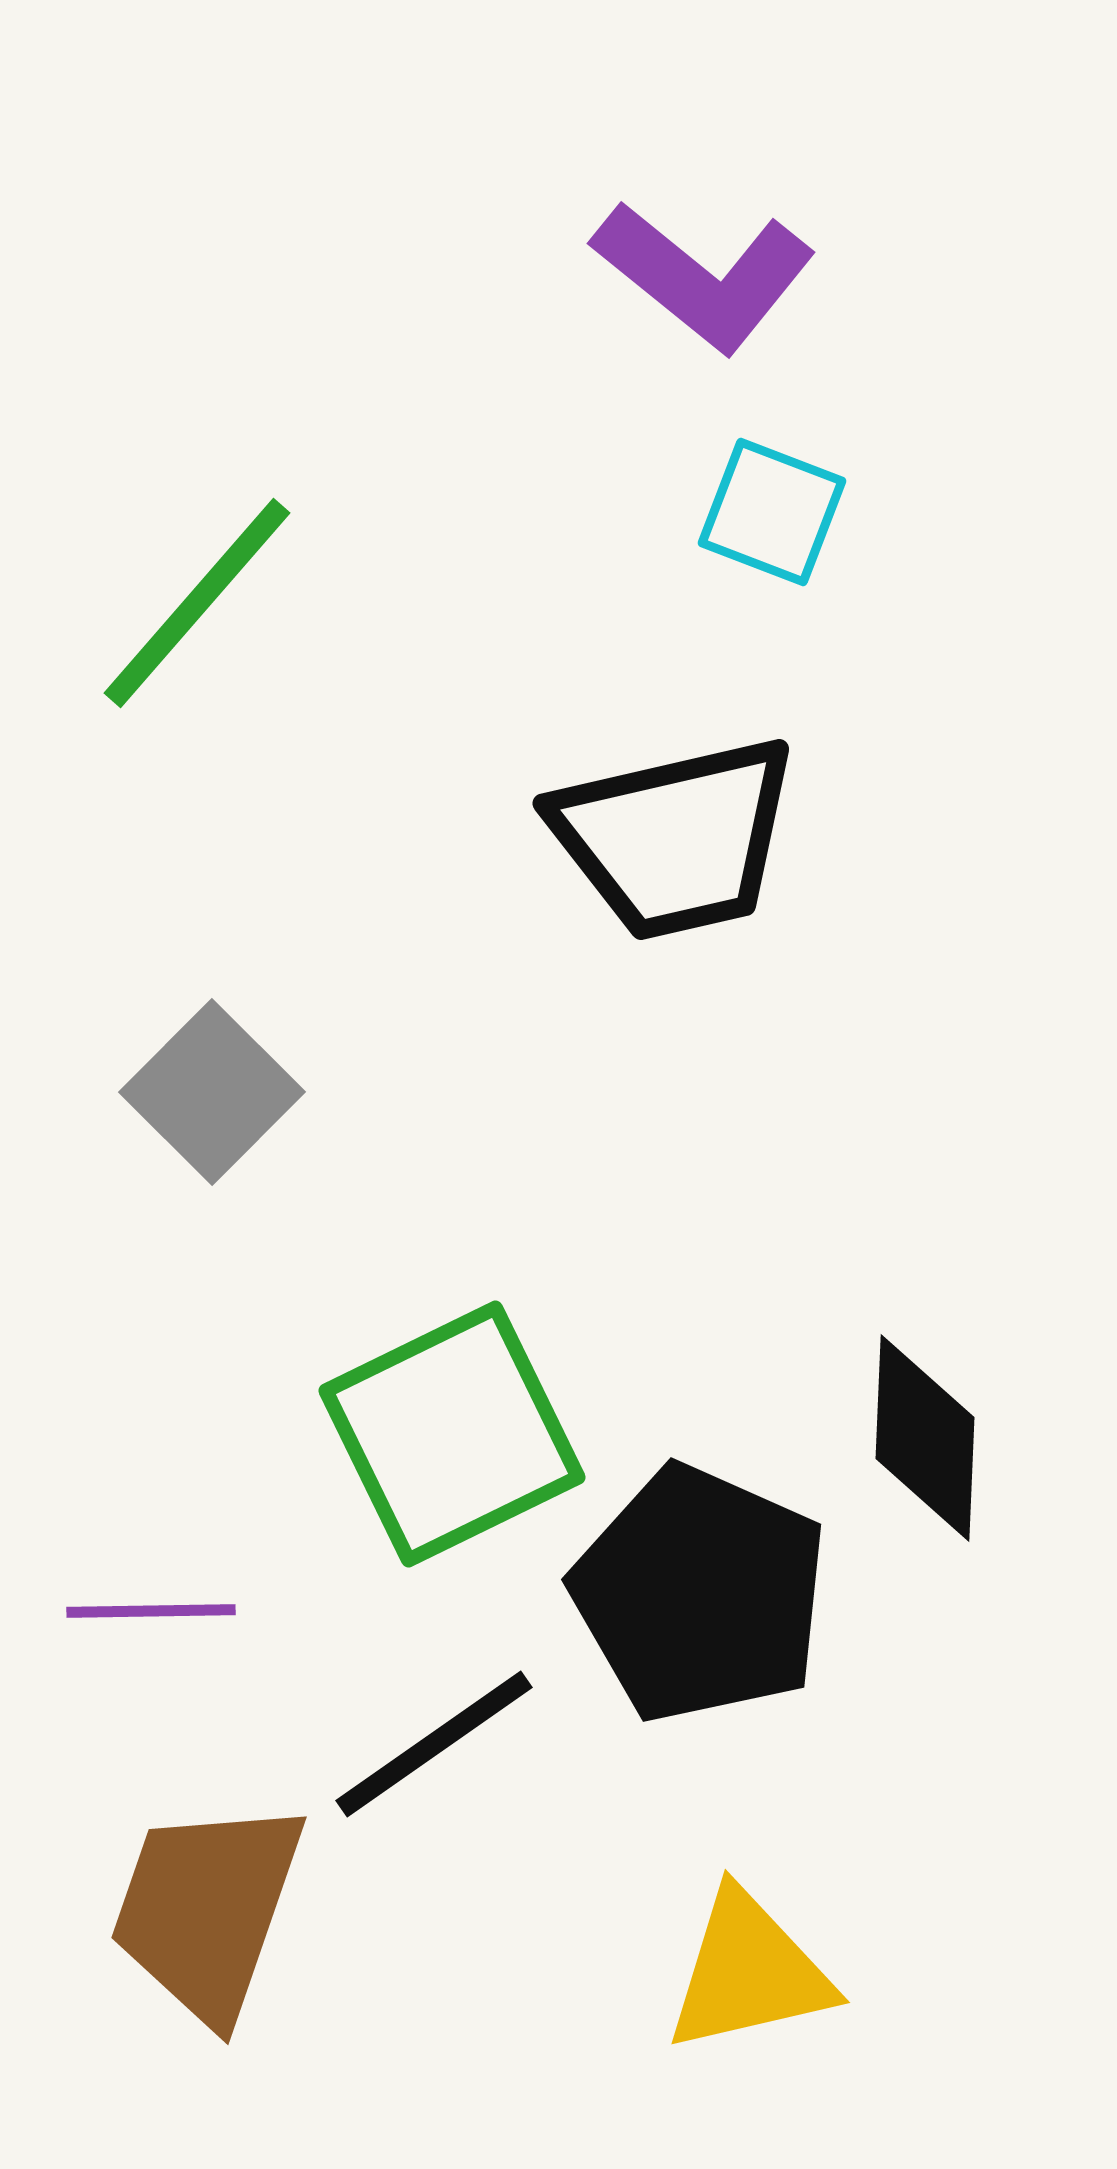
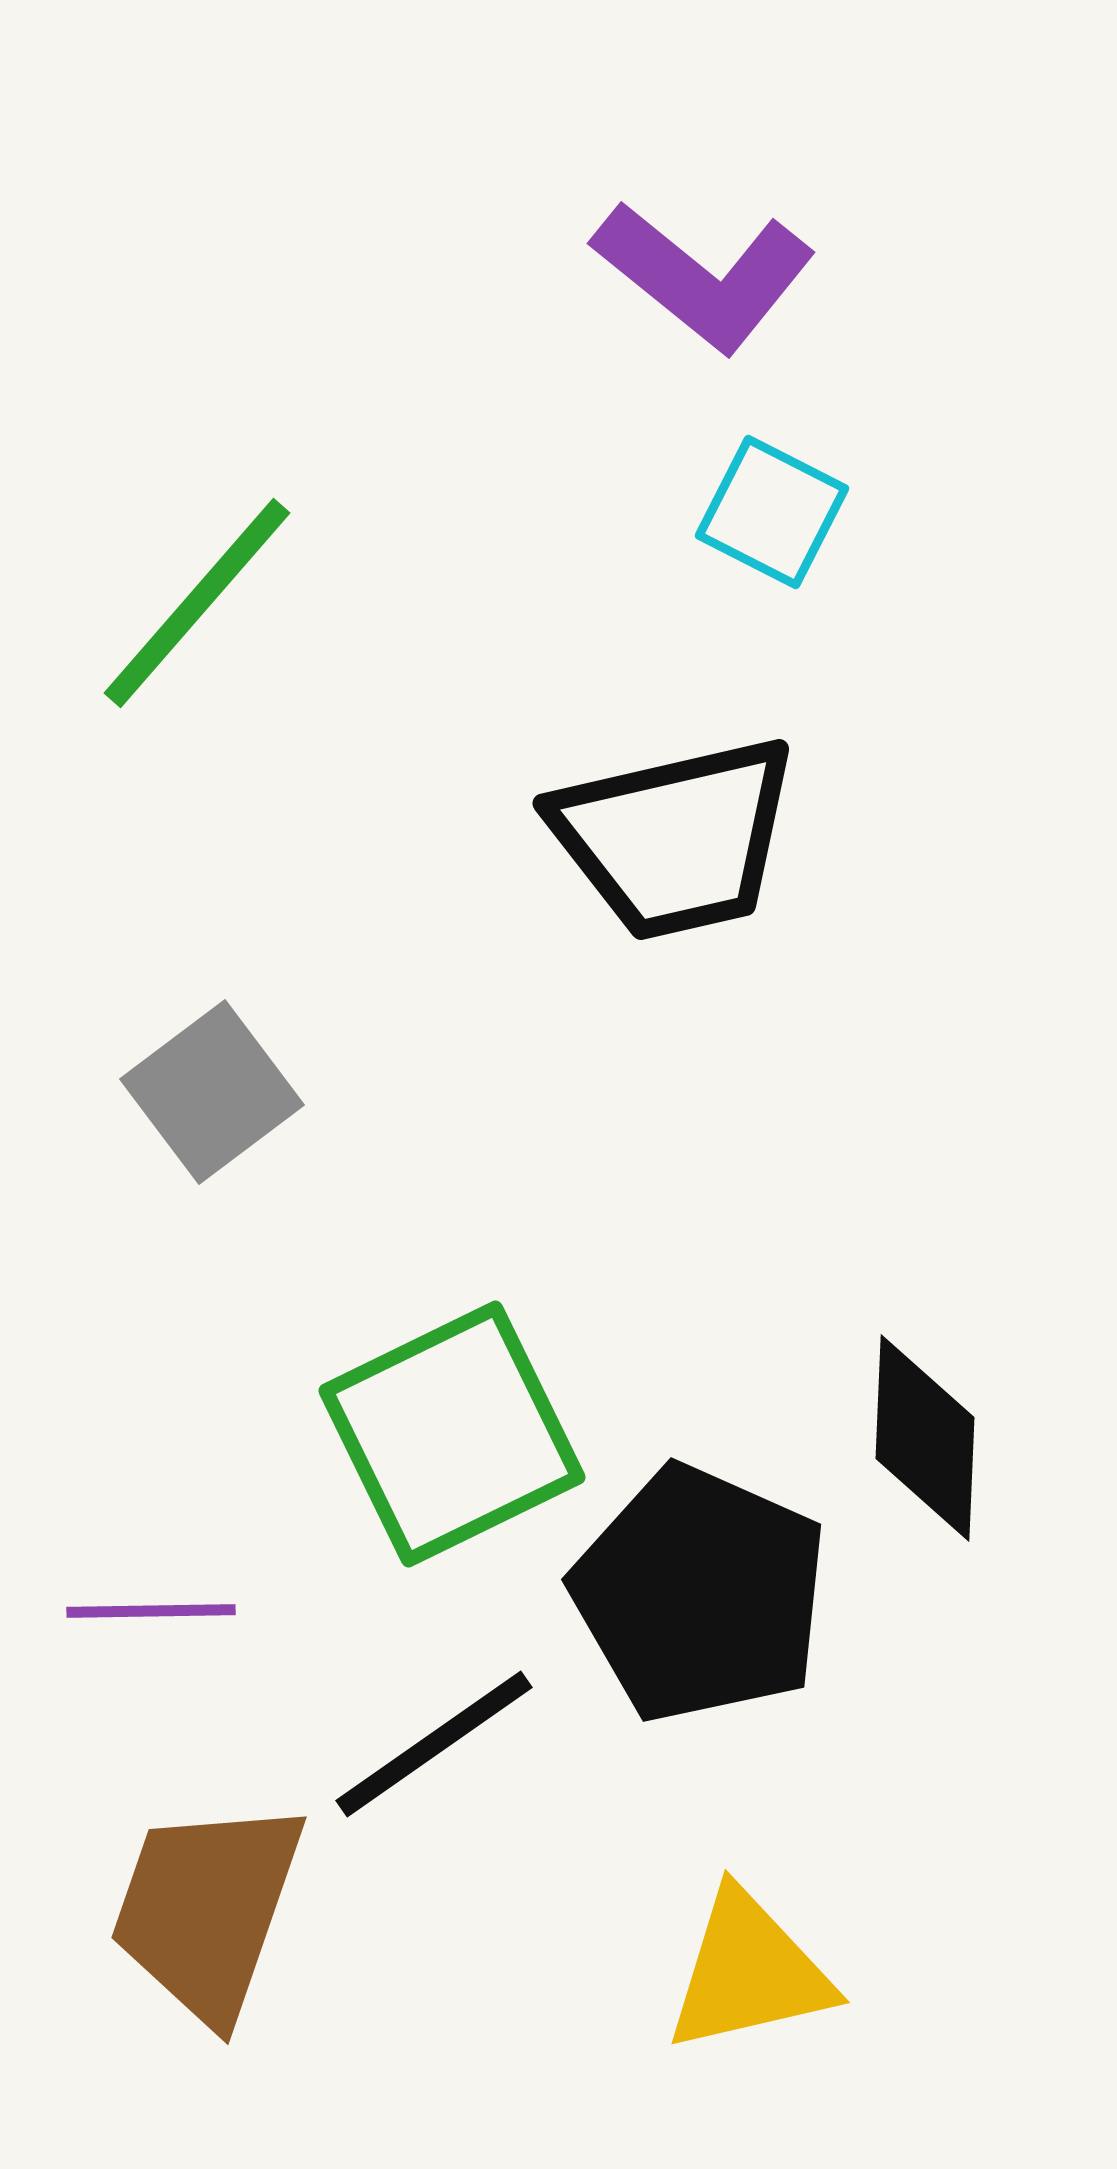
cyan square: rotated 6 degrees clockwise
gray square: rotated 8 degrees clockwise
